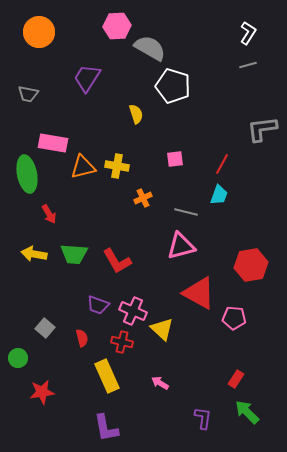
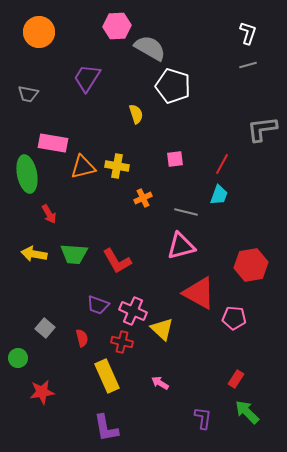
white L-shape at (248, 33): rotated 15 degrees counterclockwise
